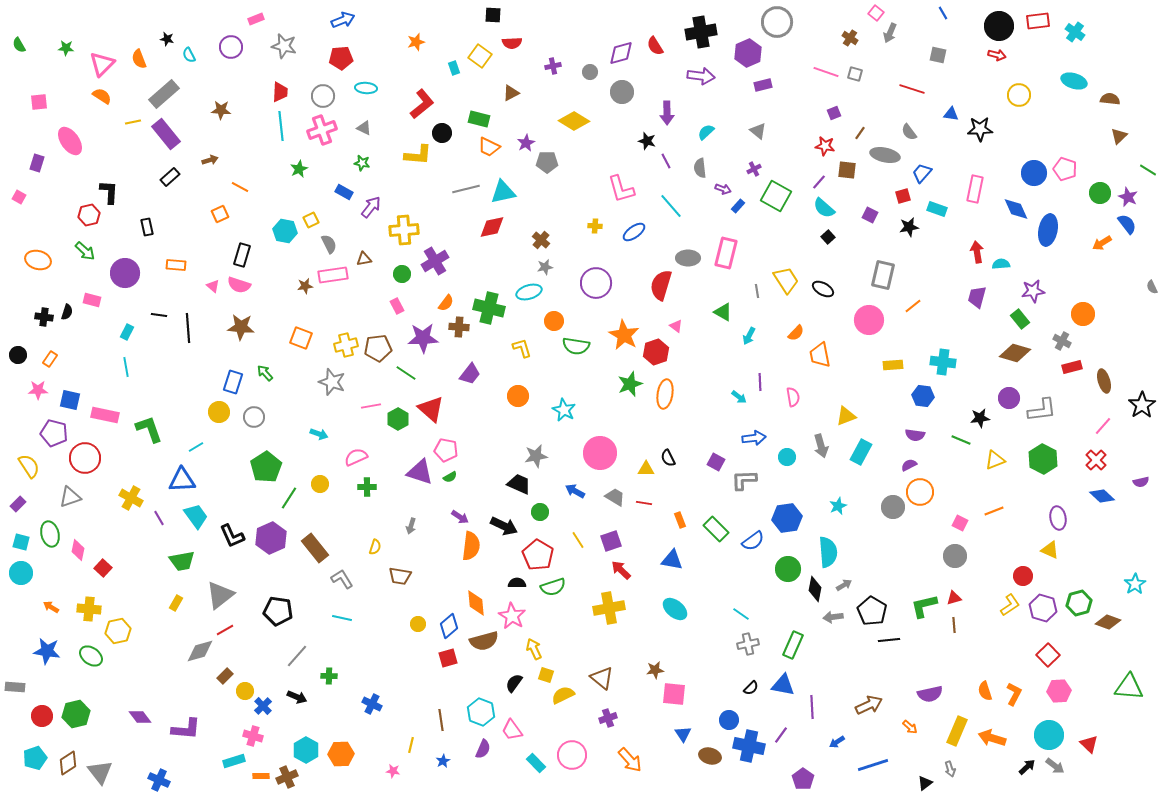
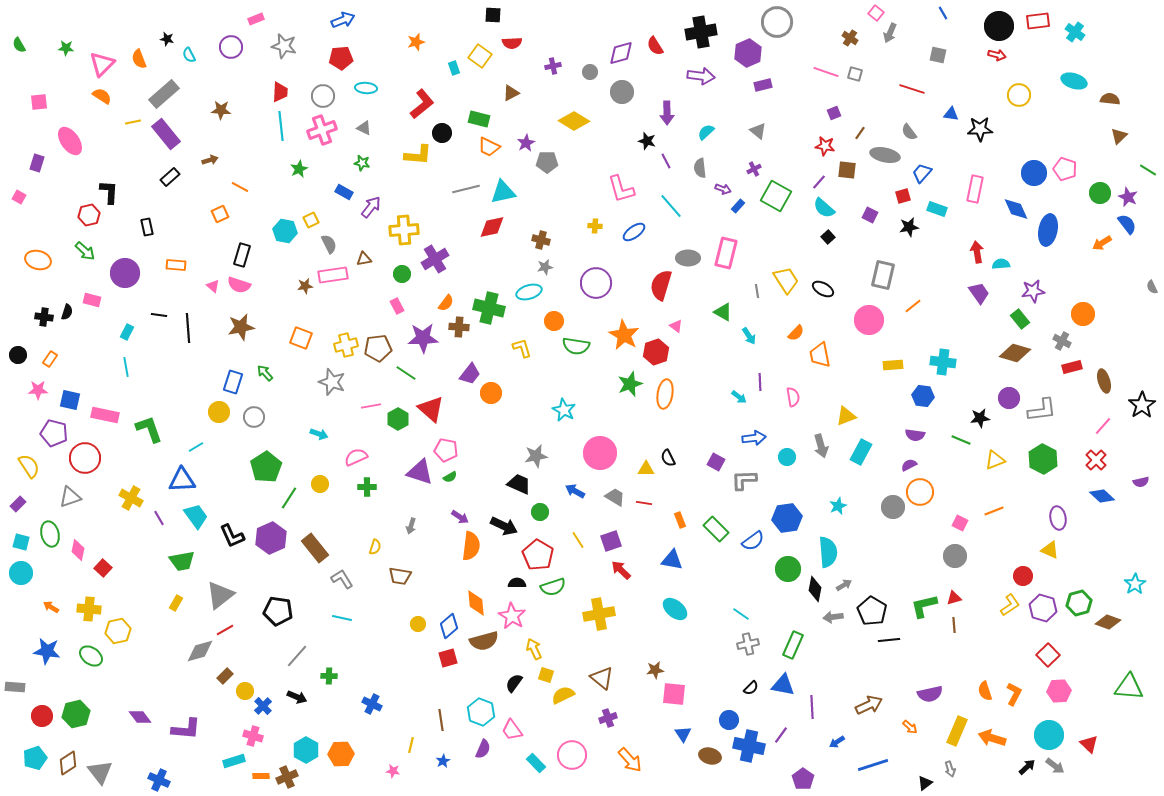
brown cross at (541, 240): rotated 24 degrees counterclockwise
purple cross at (435, 261): moved 2 px up
purple trapezoid at (977, 297): moved 2 px right, 4 px up; rotated 130 degrees clockwise
brown star at (241, 327): rotated 16 degrees counterclockwise
cyan arrow at (749, 336): rotated 60 degrees counterclockwise
orange circle at (518, 396): moved 27 px left, 3 px up
yellow cross at (609, 608): moved 10 px left, 6 px down
